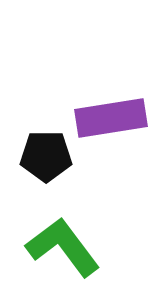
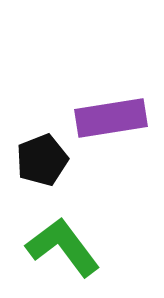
black pentagon: moved 4 px left, 4 px down; rotated 21 degrees counterclockwise
